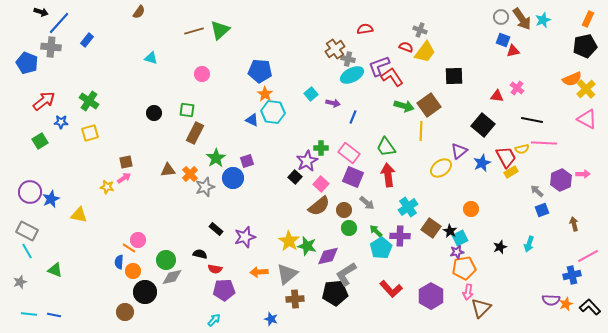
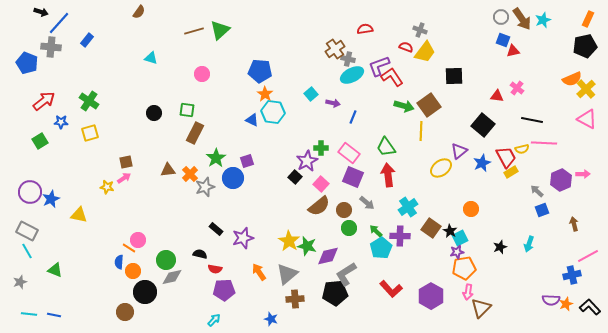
purple star at (245, 237): moved 2 px left, 1 px down
orange arrow at (259, 272): rotated 60 degrees clockwise
